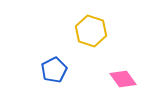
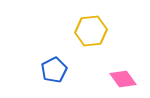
yellow hexagon: rotated 24 degrees counterclockwise
